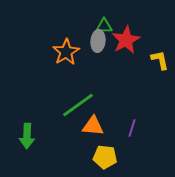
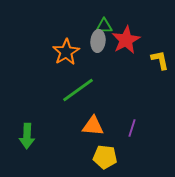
green line: moved 15 px up
